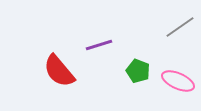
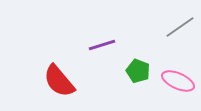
purple line: moved 3 px right
red semicircle: moved 10 px down
